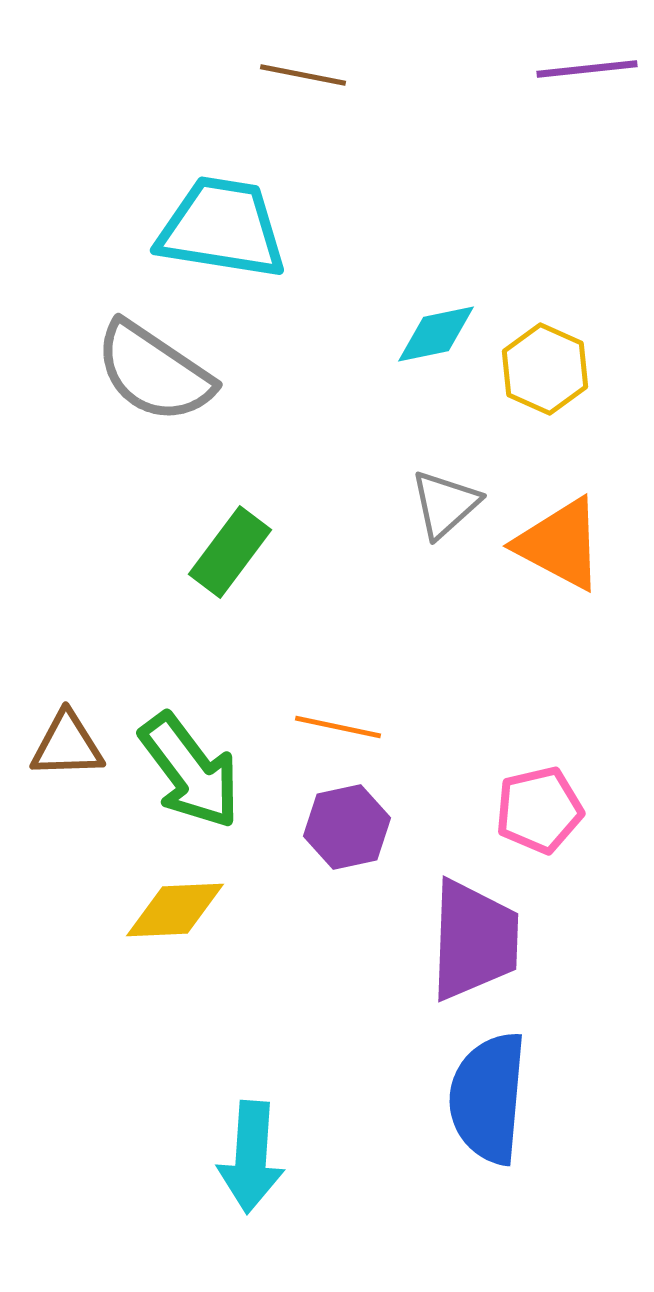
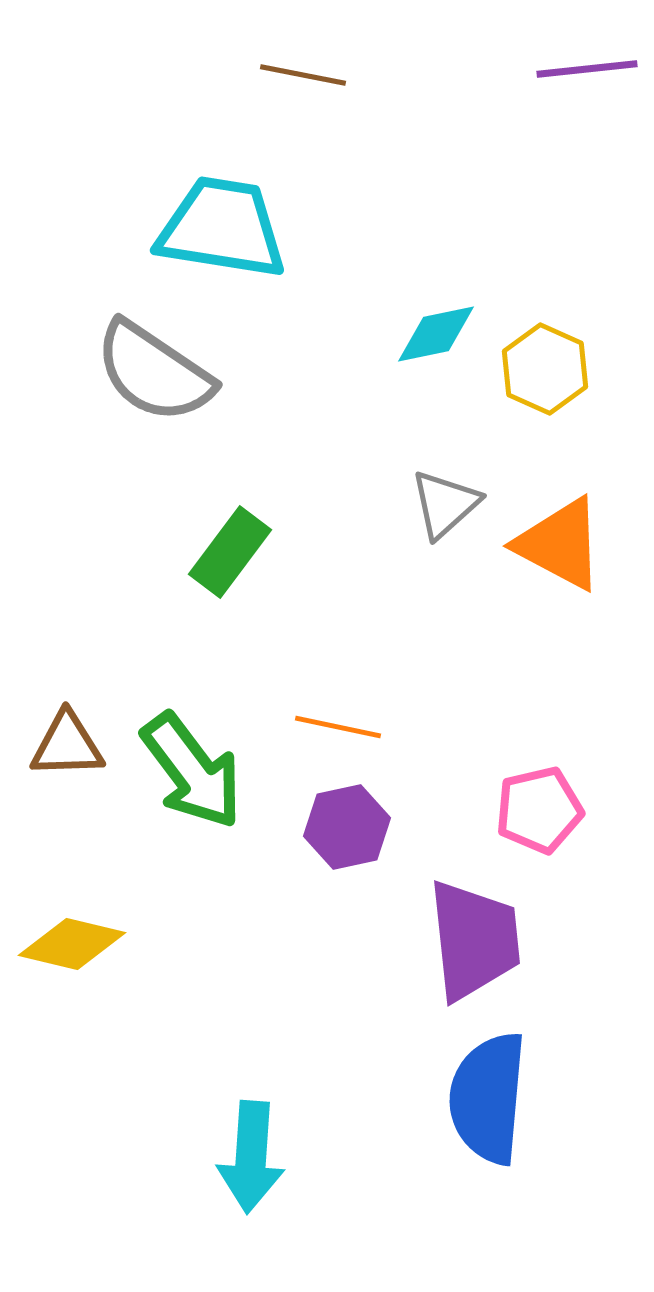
green arrow: moved 2 px right
yellow diamond: moved 103 px left, 34 px down; rotated 16 degrees clockwise
purple trapezoid: rotated 8 degrees counterclockwise
